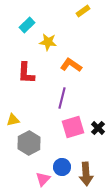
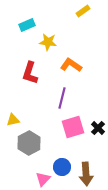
cyan rectangle: rotated 21 degrees clockwise
red L-shape: moved 4 px right; rotated 15 degrees clockwise
